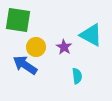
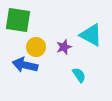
purple star: rotated 21 degrees clockwise
blue arrow: rotated 20 degrees counterclockwise
cyan semicircle: moved 2 px right, 1 px up; rotated 28 degrees counterclockwise
